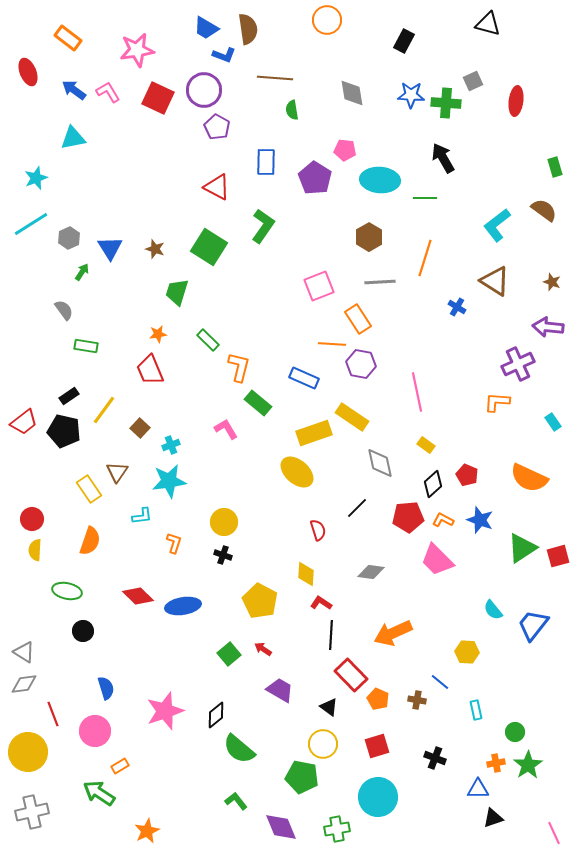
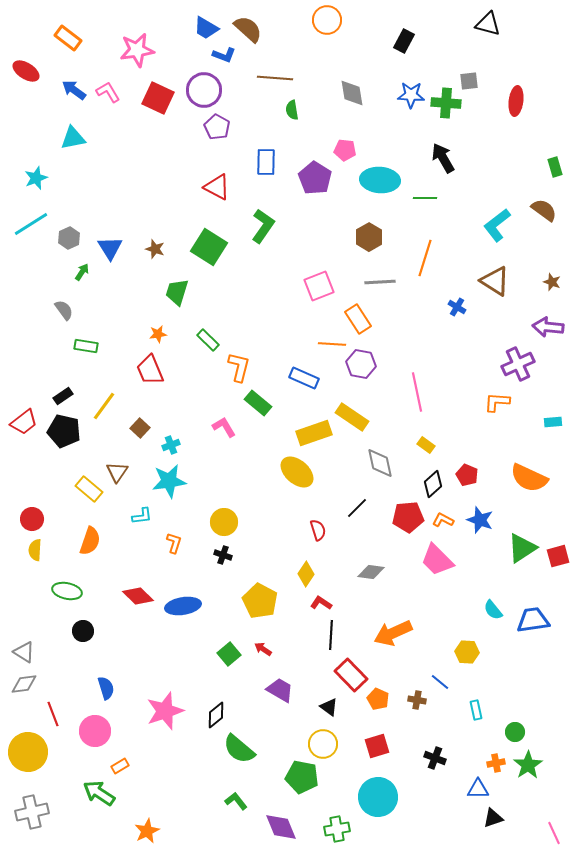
brown semicircle at (248, 29): rotated 40 degrees counterclockwise
red ellipse at (28, 72): moved 2 px left, 1 px up; rotated 36 degrees counterclockwise
gray square at (473, 81): moved 4 px left; rotated 18 degrees clockwise
black rectangle at (69, 396): moved 6 px left
yellow line at (104, 410): moved 4 px up
cyan rectangle at (553, 422): rotated 60 degrees counterclockwise
pink L-shape at (226, 429): moved 2 px left, 2 px up
yellow rectangle at (89, 489): rotated 16 degrees counterclockwise
yellow diamond at (306, 574): rotated 30 degrees clockwise
blue trapezoid at (533, 625): moved 5 px up; rotated 44 degrees clockwise
